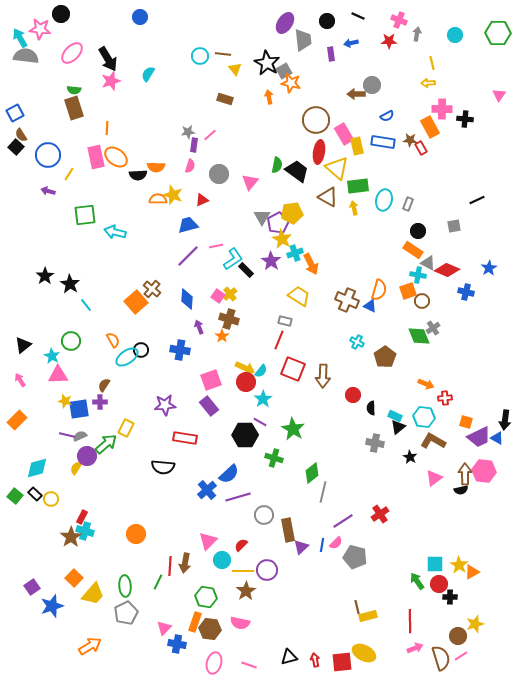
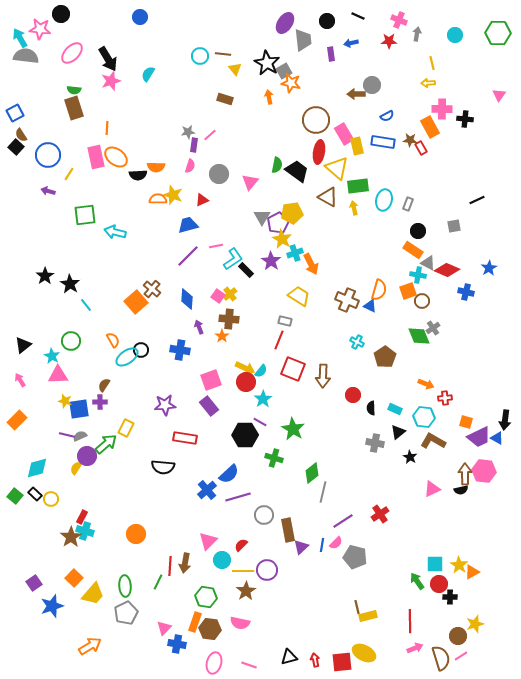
brown cross at (229, 319): rotated 12 degrees counterclockwise
cyan rectangle at (395, 416): moved 7 px up
black triangle at (398, 427): moved 5 px down
pink triangle at (434, 478): moved 2 px left, 11 px down; rotated 12 degrees clockwise
purple square at (32, 587): moved 2 px right, 4 px up
